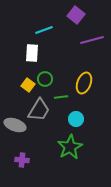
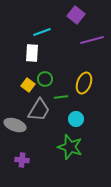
cyan line: moved 2 px left, 2 px down
green star: rotated 25 degrees counterclockwise
